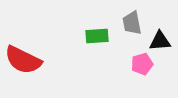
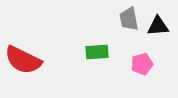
gray trapezoid: moved 3 px left, 4 px up
green rectangle: moved 16 px down
black triangle: moved 2 px left, 15 px up
